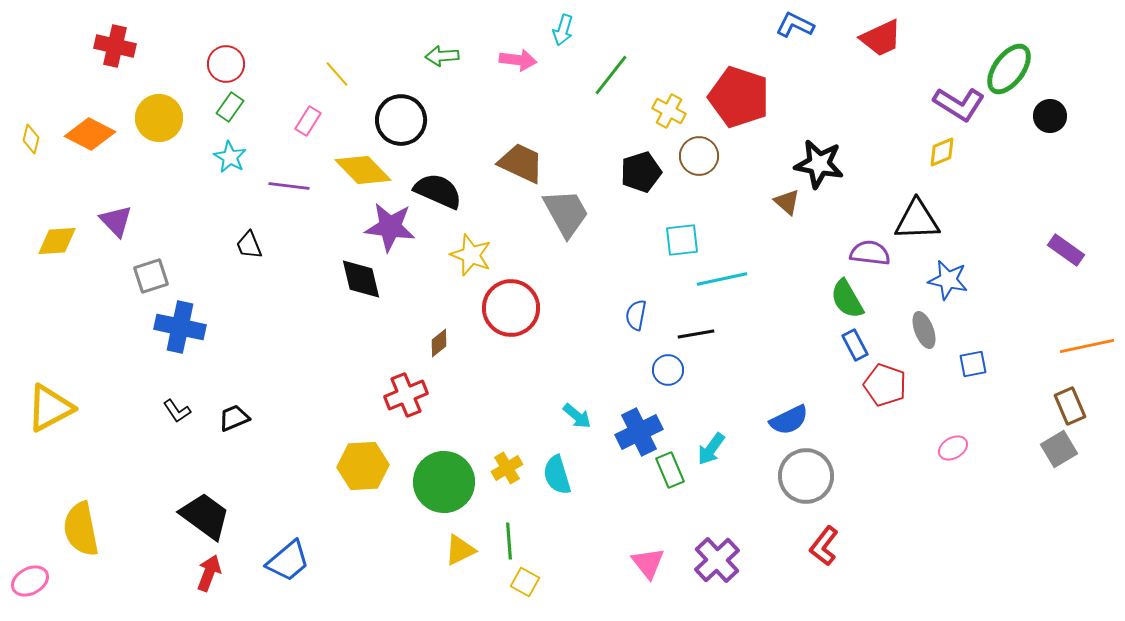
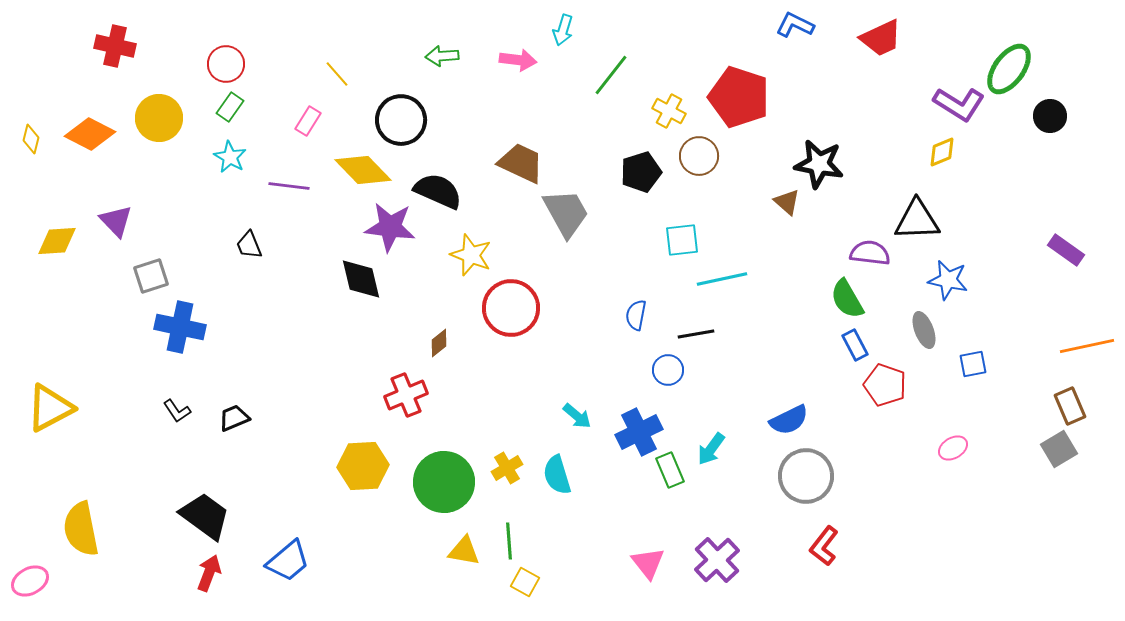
yellow triangle at (460, 550): moved 4 px right, 1 px down; rotated 36 degrees clockwise
